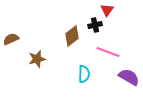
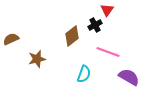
black cross: rotated 16 degrees counterclockwise
cyan semicircle: rotated 18 degrees clockwise
